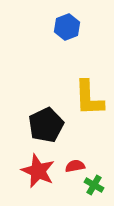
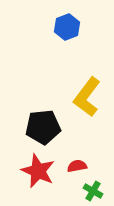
yellow L-shape: moved 2 px left, 1 px up; rotated 39 degrees clockwise
black pentagon: moved 3 px left, 2 px down; rotated 20 degrees clockwise
red semicircle: moved 2 px right
green cross: moved 1 px left, 6 px down
